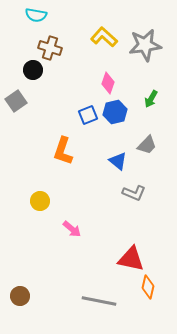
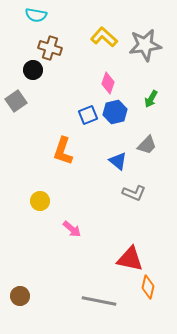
red triangle: moved 1 px left
